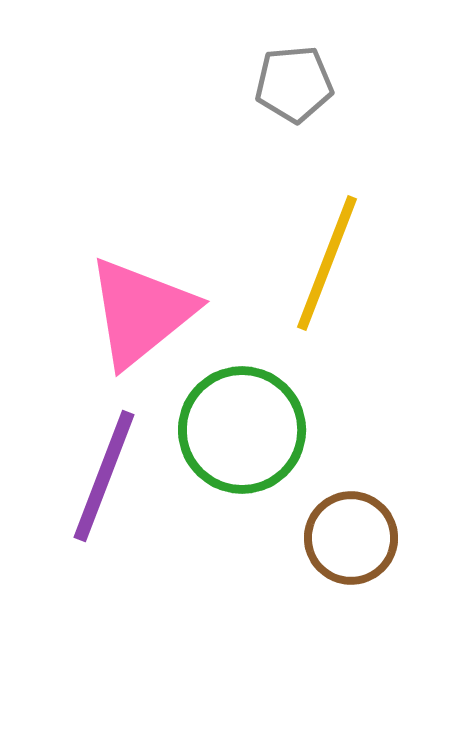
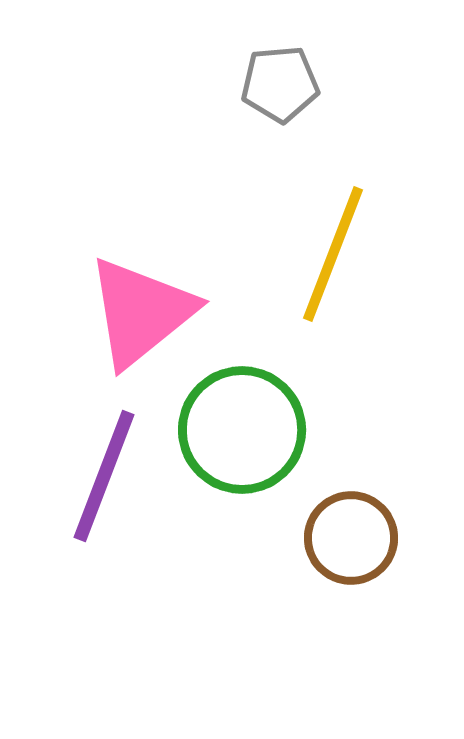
gray pentagon: moved 14 px left
yellow line: moved 6 px right, 9 px up
